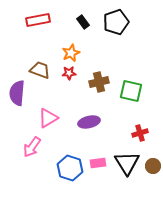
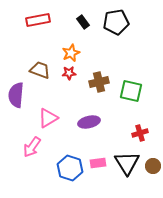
black pentagon: rotated 10 degrees clockwise
purple semicircle: moved 1 px left, 2 px down
